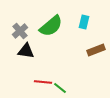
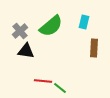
brown rectangle: moved 2 px left, 2 px up; rotated 66 degrees counterclockwise
red line: moved 1 px up
